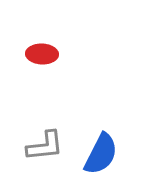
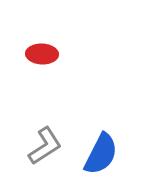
gray L-shape: rotated 27 degrees counterclockwise
